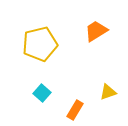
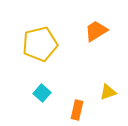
orange rectangle: moved 2 px right; rotated 18 degrees counterclockwise
